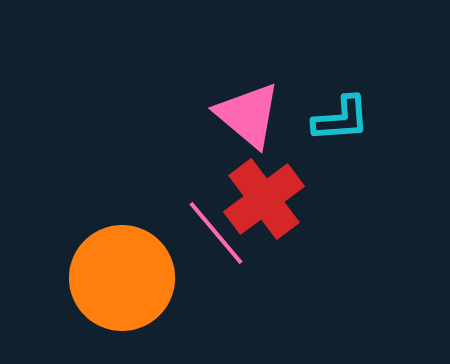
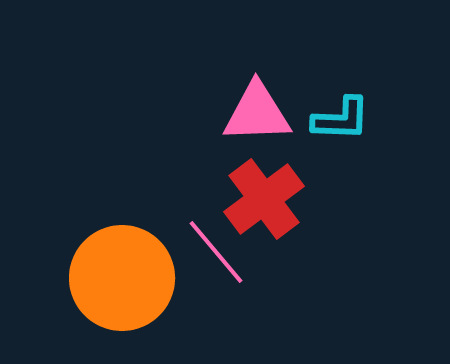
pink triangle: moved 9 px right, 2 px up; rotated 42 degrees counterclockwise
cyan L-shape: rotated 6 degrees clockwise
pink line: moved 19 px down
